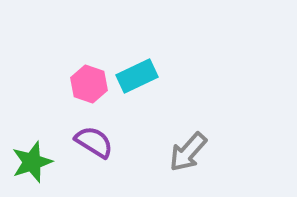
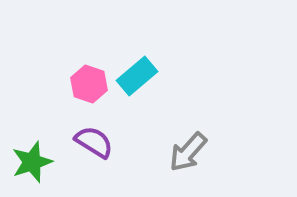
cyan rectangle: rotated 15 degrees counterclockwise
